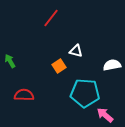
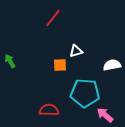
red line: moved 2 px right
white triangle: rotated 32 degrees counterclockwise
orange square: moved 1 px right, 1 px up; rotated 32 degrees clockwise
red semicircle: moved 25 px right, 15 px down
